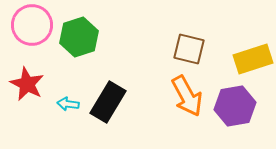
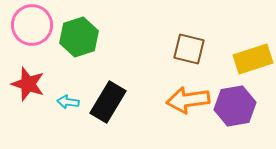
red star: moved 1 px right; rotated 8 degrees counterclockwise
orange arrow: moved 1 px right, 4 px down; rotated 111 degrees clockwise
cyan arrow: moved 2 px up
